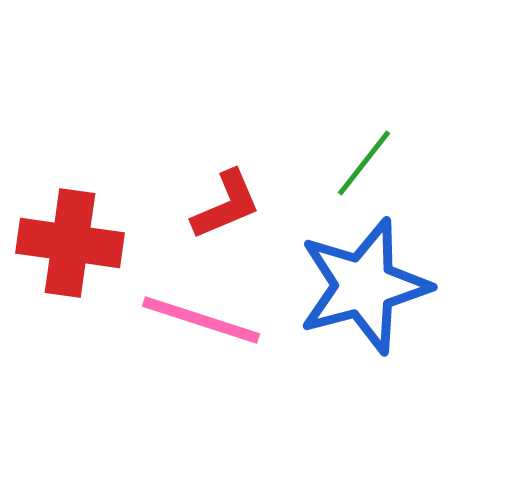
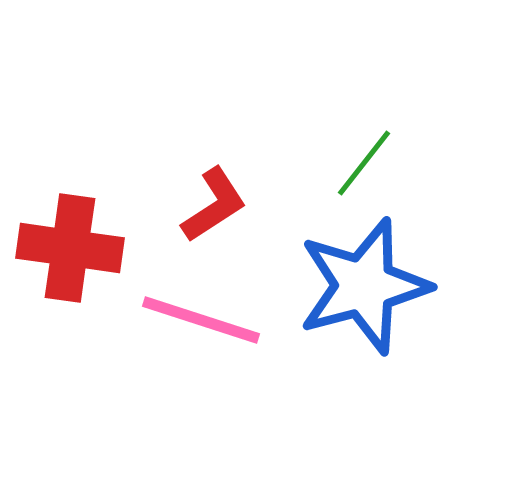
red L-shape: moved 12 px left; rotated 10 degrees counterclockwise
red cross: moved 5 px down
